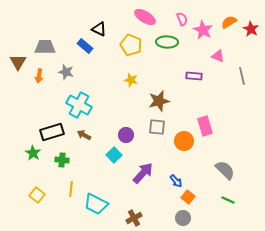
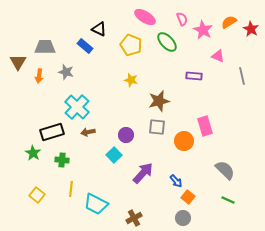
green ellipse: rotated 45 degrees clockwise
cyan cross: moved 2 px left, 2 px down; rotated 15 degrees clockwise
brown arrow: moved 4 px right, 3 px up; rotated 40 degrees counterclockwise
